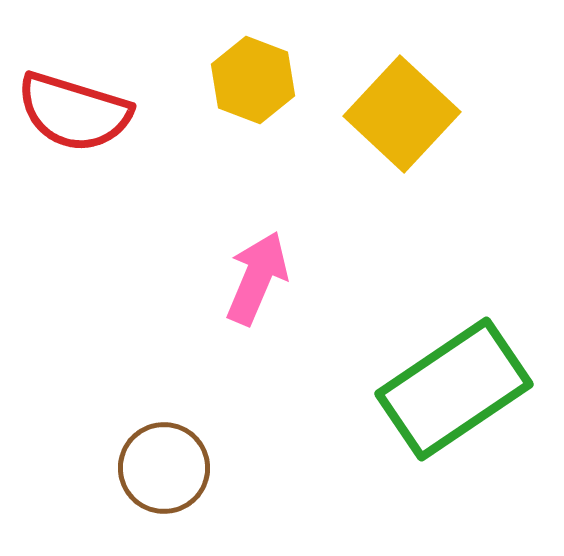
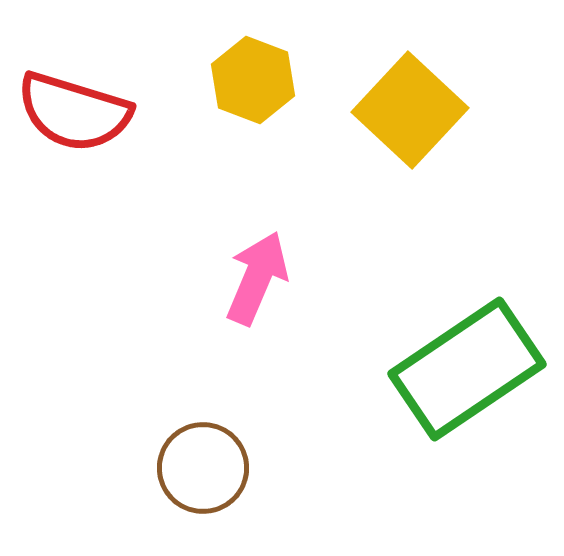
yellow square: moved 8 px right, 4 px up
green rectangle: moved 13 px right, 20 px up
brown circle: moved 39 px right
